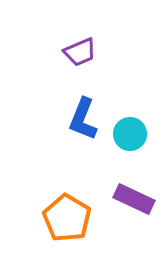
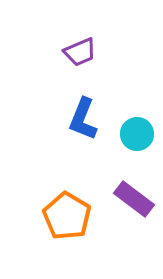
cyan circle: moved 7 px right
purple rectangle: rotated 12 degrees clockwise
orange pentagon: moved 2 px up
